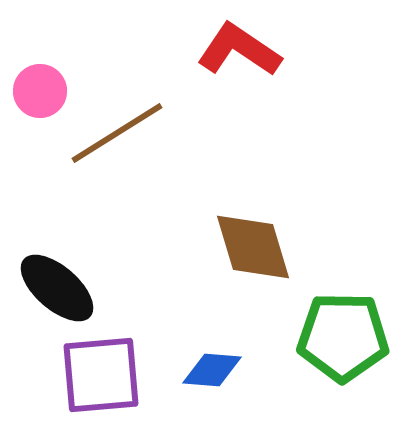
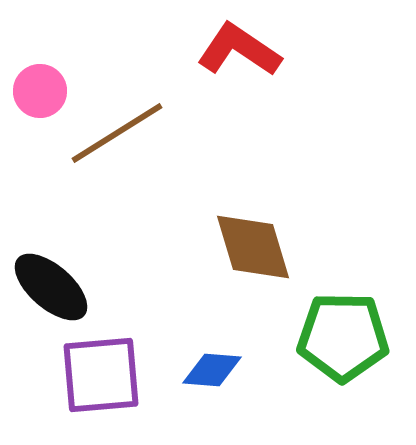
black ellipse: moved 6 px left, 1 px up
